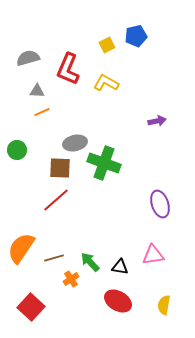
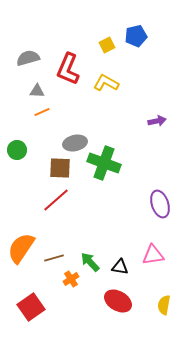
red square: rotated 12 degrees clockwise
